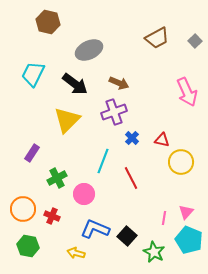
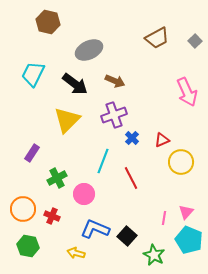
brown arrow: moved 4 px left, 2 px up
purple cross: moved 3 px down
red triangle: rotated 35 degrees counterclockwise
green star: moved 3 px down
